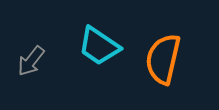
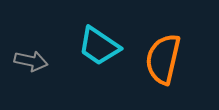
gray arrow: rotated 116 degrees counterclockwise
